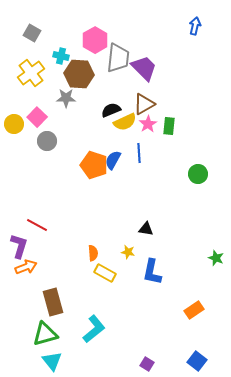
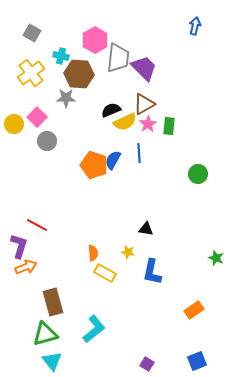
blue square: rotated 30 degrees clockwise
